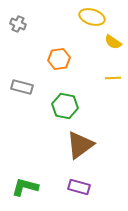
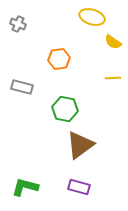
green hexagon: moved 3 px down
